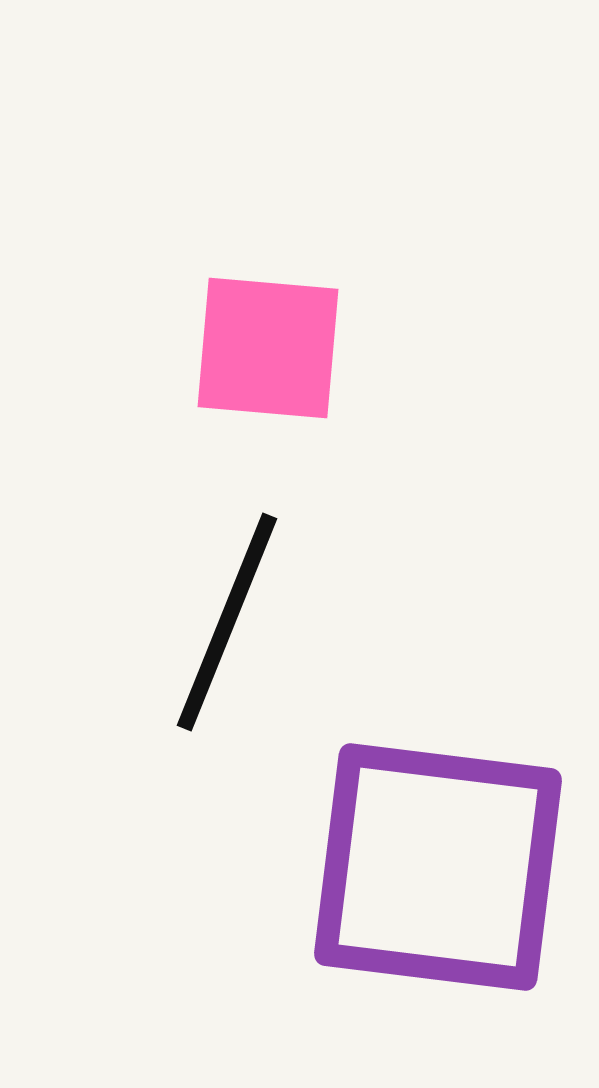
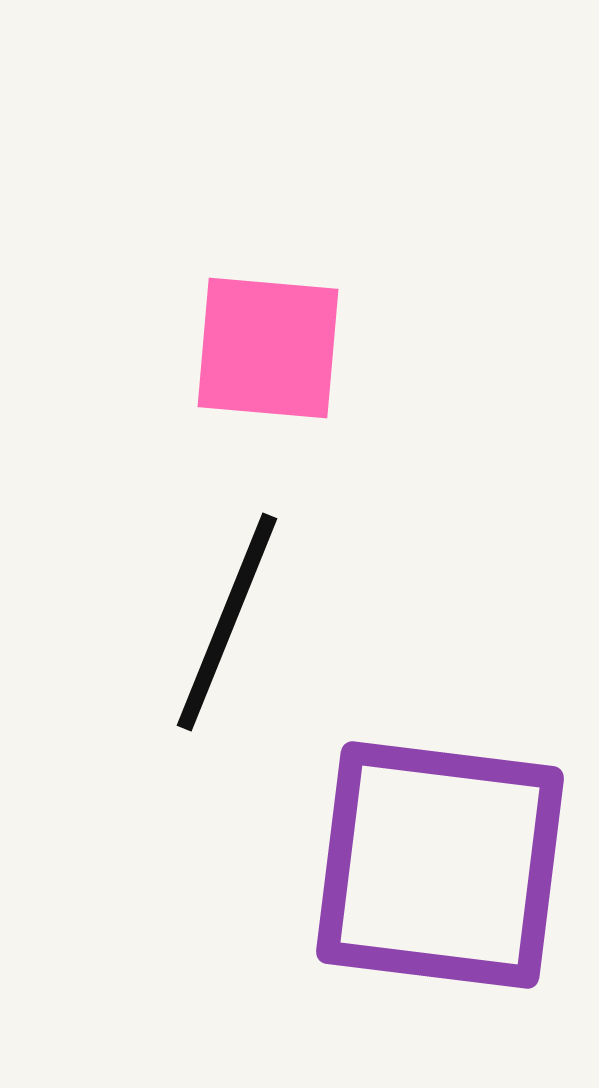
purple square: moved 2 px right, 2 px up
